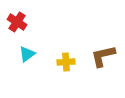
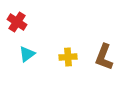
brown L-shape: moved 1 px right, 1 px down; rotated 56 degrees counterclockwise
yellow cross: moved 2 px right, 5 px up
